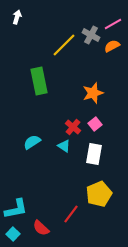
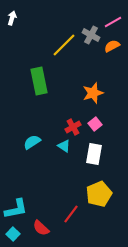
white arrow: moved 5 px left, 1 px down
pink line: moved 2 px up
red cross: rotated 21 degrees clockwise
